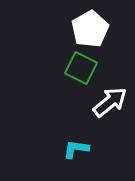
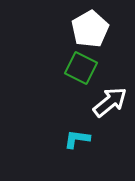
cyan L-shape: moved 1 px right, 10 px up
